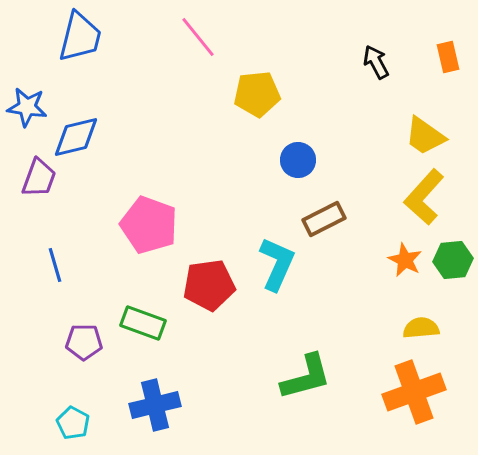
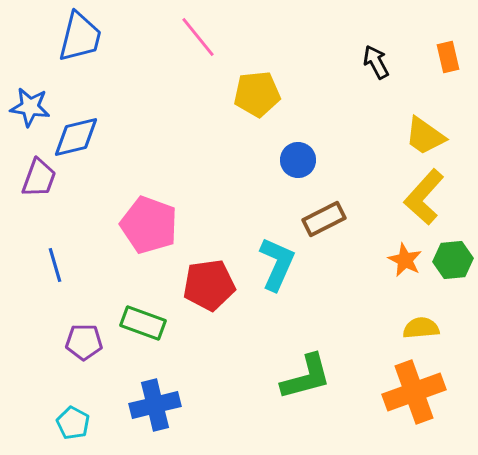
blue star: moved 3 px right
